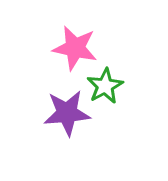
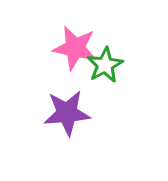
green star: moved 21 px up
